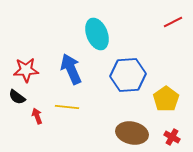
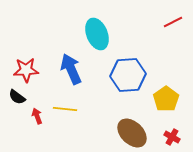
yellow line: moved 2 px left, 2 px down
brown ellipse: rotated 32 degrees clockwise
